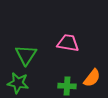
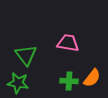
green triangle: rotated 10 degrees counterclockwise
green cross: moved 2 px right, 5 px up
